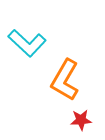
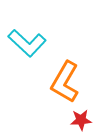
orange L-shape: moved 2 px down
